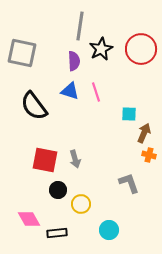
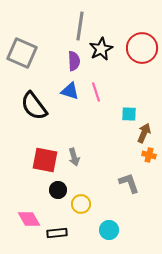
red circle: moved 1 px right, 1 px up
gray square: rotated 12 degrees clockwise
gray arrow: moved 1 px left, 2 px up
